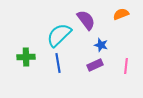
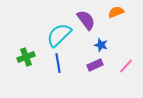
orange semicircle: moved 5 px left, 2 px up
green cross: rotated 18 degrees counterclockwise
pink line: rotated 35 degrees clockwise
